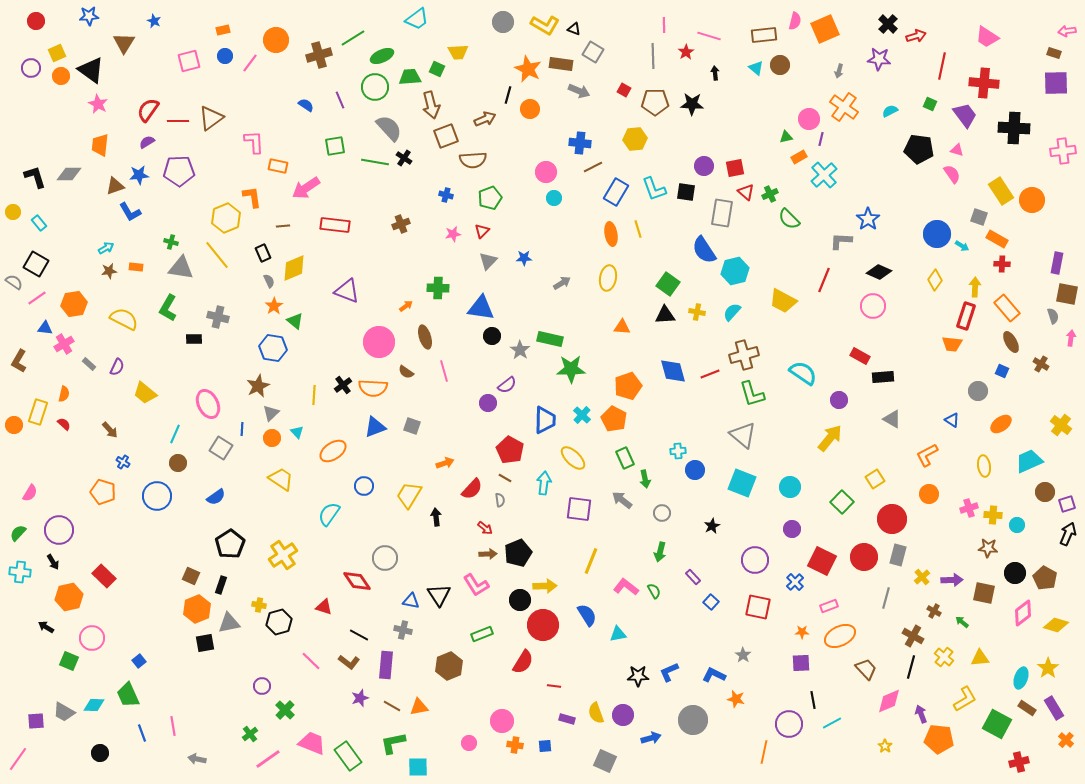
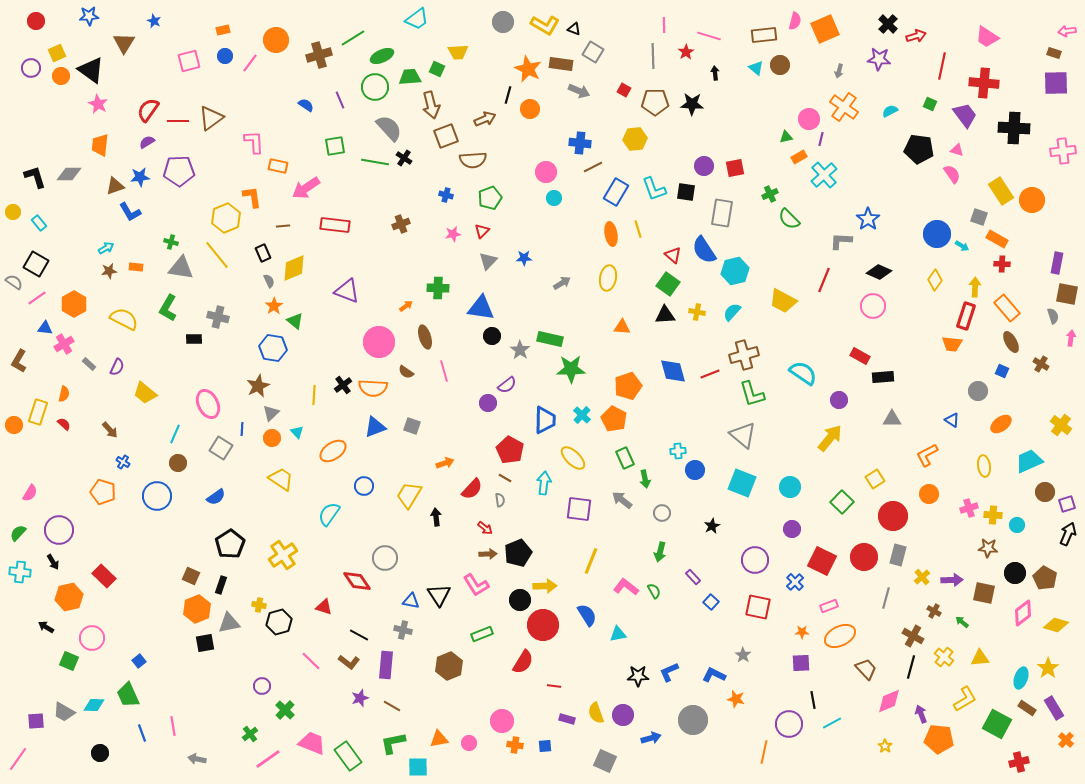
blue star at (139, 175): moved 1 px right, 2 px down
red triangle at (746, 192): moved 73 px left, 63 px down
orange hexagon at (74, 304): rotated 20 degrees counterclockwise
gray triangle at (892, 419): rotated 30 degrees counterclockwise
red circle at (892, 519): moved 1 px right, 3 px up
orange triangle at (419, 707): moved 20 px right, 32 px down
